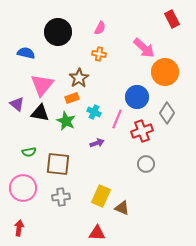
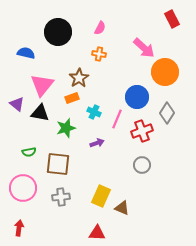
green star: moved 7 px down; rotated 30 degrees clockwise
gray circle: moved 4 px left, 1 px down
